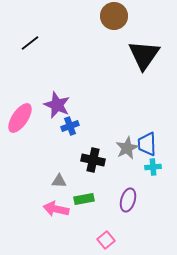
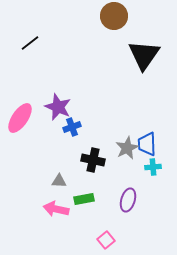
purple star: moved 1 px right, 2 px down
blue cross: moved 2 px right, 1 px down
